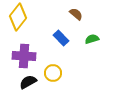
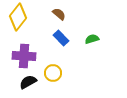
brown semicircle: moved 17 px left
